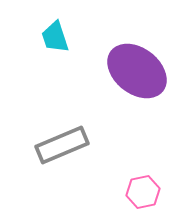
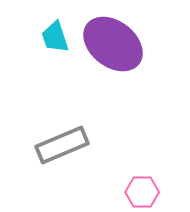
purple ellipse: moved 24 px left, 27 px up
pink hexagon: moved 1 px left; rotated 12 degrees clockwise
